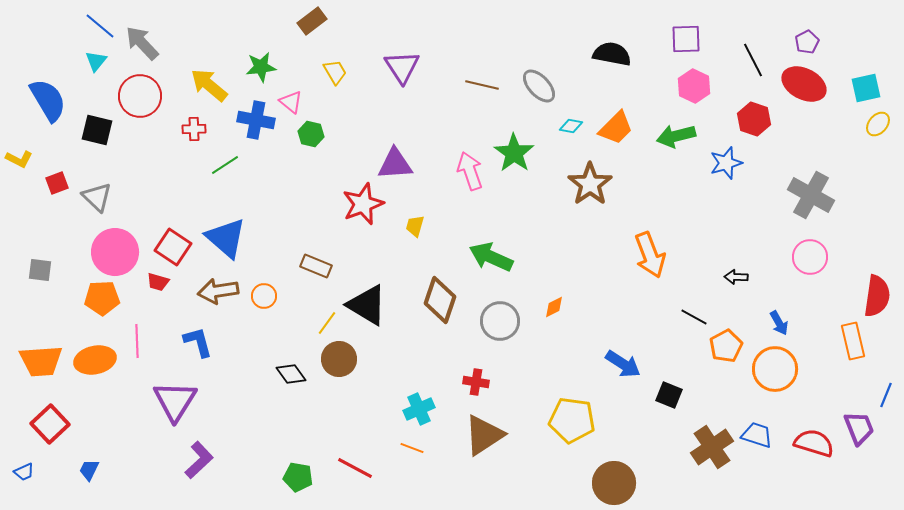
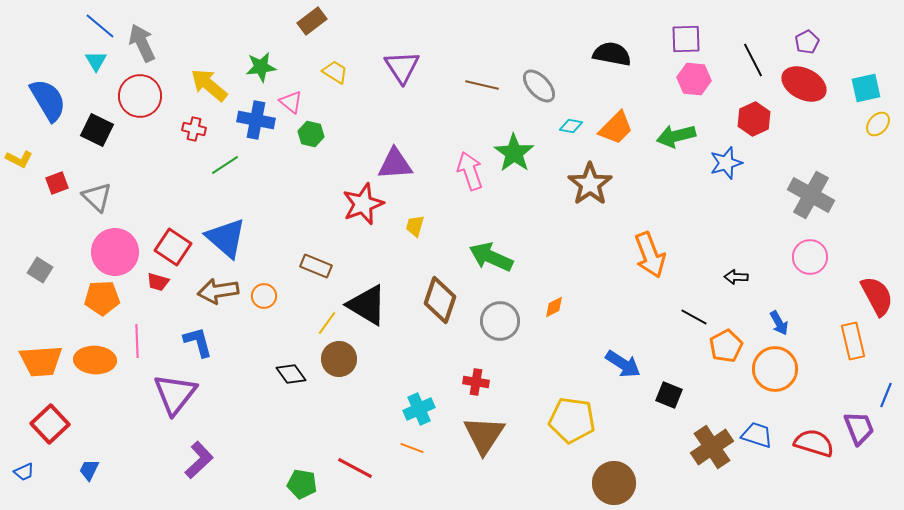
gray arrow at (142, 43): rotated 18 degrees clockwise
cyan triangle at (96, 61): rotated 10 degrees counterclockwise
yellow trapezoid at (335, 72): rotated 28 degrees counterclockwise
pink hexagon at (694, 86): moved 7 px up; rotated 20 degrees counterclockwise
red hexagon at (754, 119): rotated 16 degrees clockwise
red cross at (194, 129): rotated 15 degrees clockwise
black square at (97, 130): rotated 12 degrees clockwise
gray square at (40, 270): rotated 25 degrees clockwise
red semicircle at (877, 296): rotated 36 degrees counterclockwise
orange ellipse at (95, 360): rotated 15 degrees clockwise
purple triangle at (175, 401): moved 7 px up; rotated 6 degrees clockwise
brown triangle at (484, 435): rotated 24 degrees counterclockwise
green pentagon at (298, 477): moved 4 px right, 7 px down
